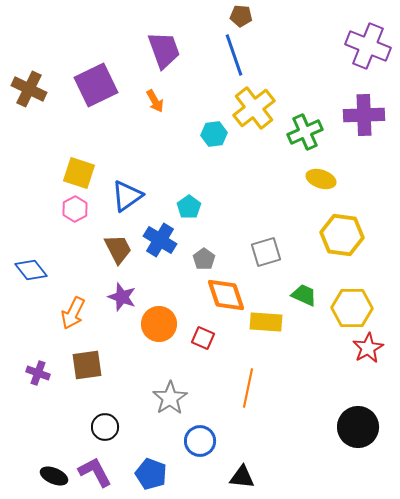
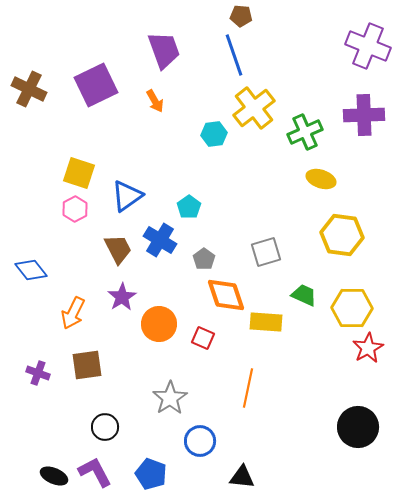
purple star at (122, 297): rotated 20 degrees clockwise
